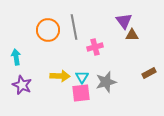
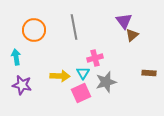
orange circle: moved 14 px left
brown triangle: rotated 40 degrees counterclockwise
pink cross: moved 11 px down
brown rectangle: rotated 32 degrees clockwise
cyan triangle: moved 1 px right, 4 px up
purple star: rotated 12 degrees counterclockwise
pink square: rotated 18 degrees counterclockwise
